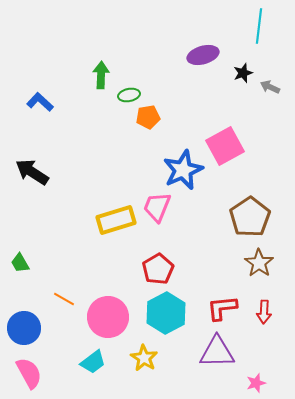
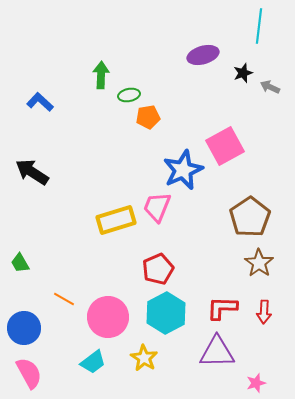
red pentagon: rotated 8 degrees clockwise
red L-shape: rotated 8 degrees clockwise
